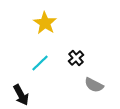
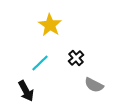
yellow star: moved 5 px right, 2 px down
black arrow: moved 5 px right, 4 px up
